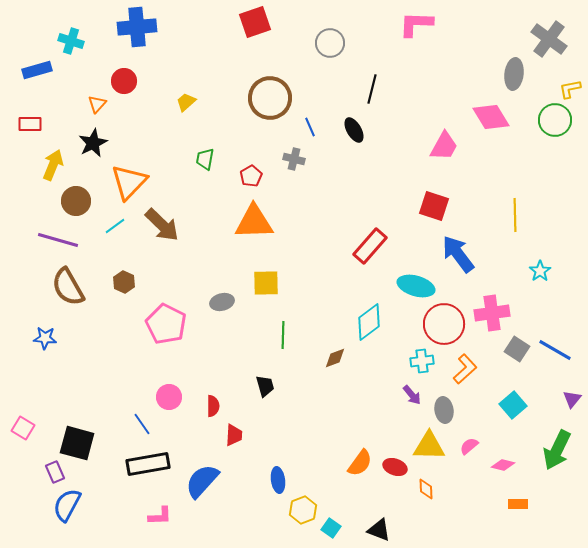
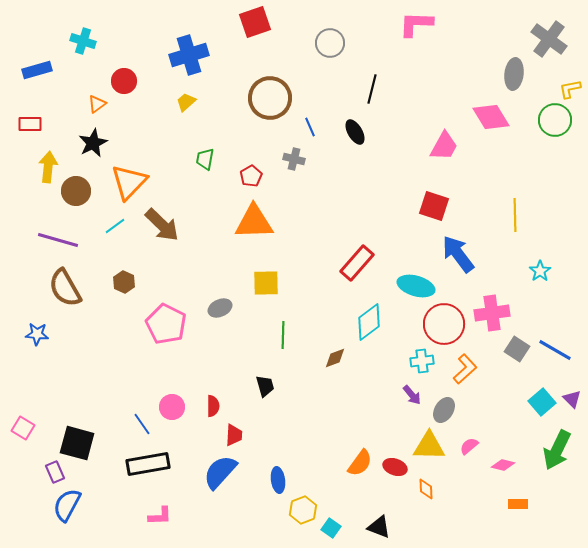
blue cross at (137, 27): moved 52 px right, 28 px down; rotated 12 degrees counterclockwise
cyan cross at (71, 41): moved 12 px right
orange triangle at (97, 104): rotated 12 degrees clockwise
black ellipse at (354, 130): moved 1 px right, 2 px down
yellow arrow at (53, 165): moved 5 px left, 2 px down; rotated 16 degrees counterclockwise
brown circle at (76, 201): moved 10 px up
red rectangle at (370, 246): moved 13 px left, 17 px down
brown semicircle at (68, 287): moved 3 px left, 1 px down
gray ellipse at (222, 302): moved 2 px left, 6 px down; rotated 10 degrees counterclockwise
blue star at (45, 338): moved 8 px left, 4 px up
pink circle at (169, 397): moved 3 px right, 10 px down
purple triangle at (572, 399): rotated 24 degrees counterclockwise
cyan square at (513, 405): moved 29 px right, 3 px up
gray ellipse at (444, 410): rotated 40 degrees clockwise
blue semicircle at (202, 481): moved 18 px right, 9 px up
black triangle at (379, 530): moved 3 px up
